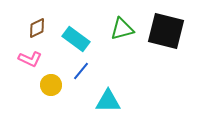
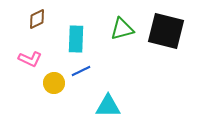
brown diamond: moved 9 px up
cyan rectangle: rotated 56 degrees clockwise
blue line: rotated 24 degrees clockwise
yellow circle: moved 3 px right, 2 px up
cyan triangle: moved 5 px down
